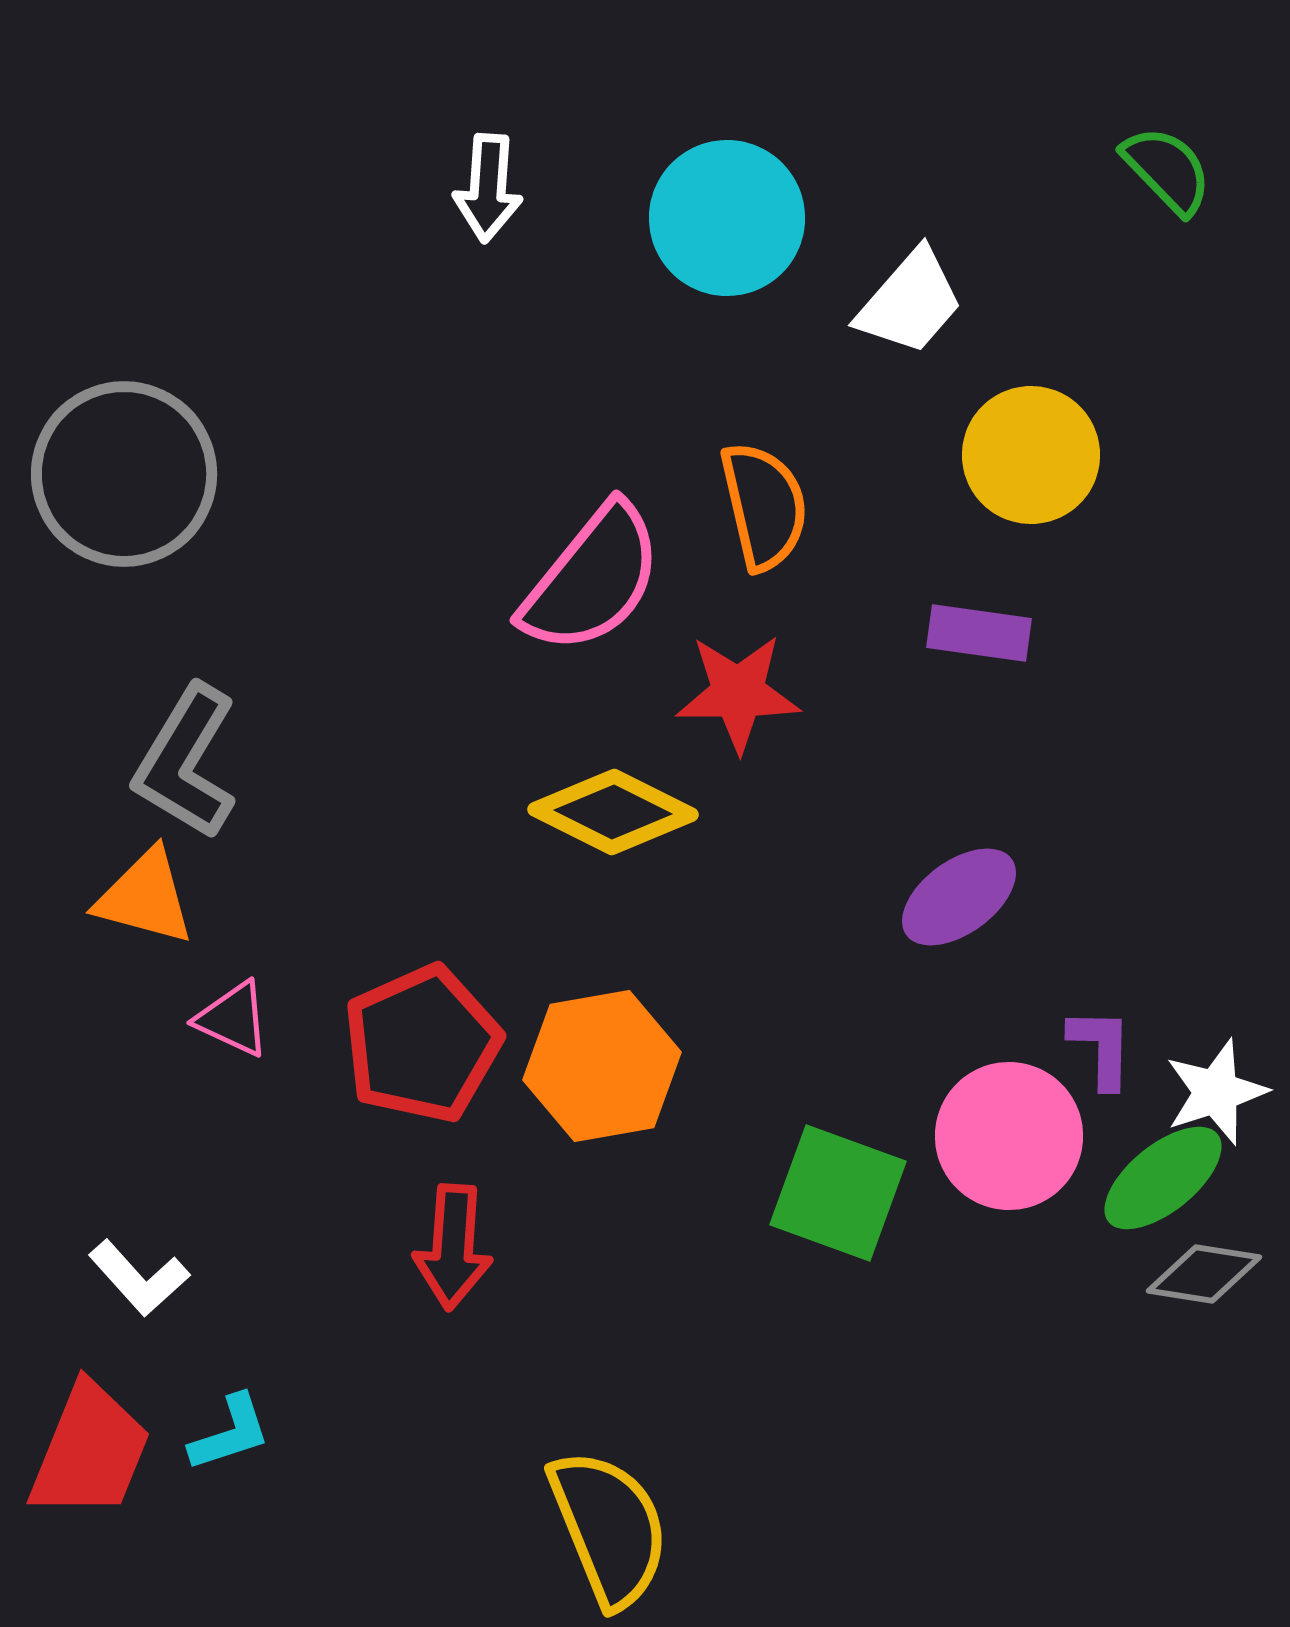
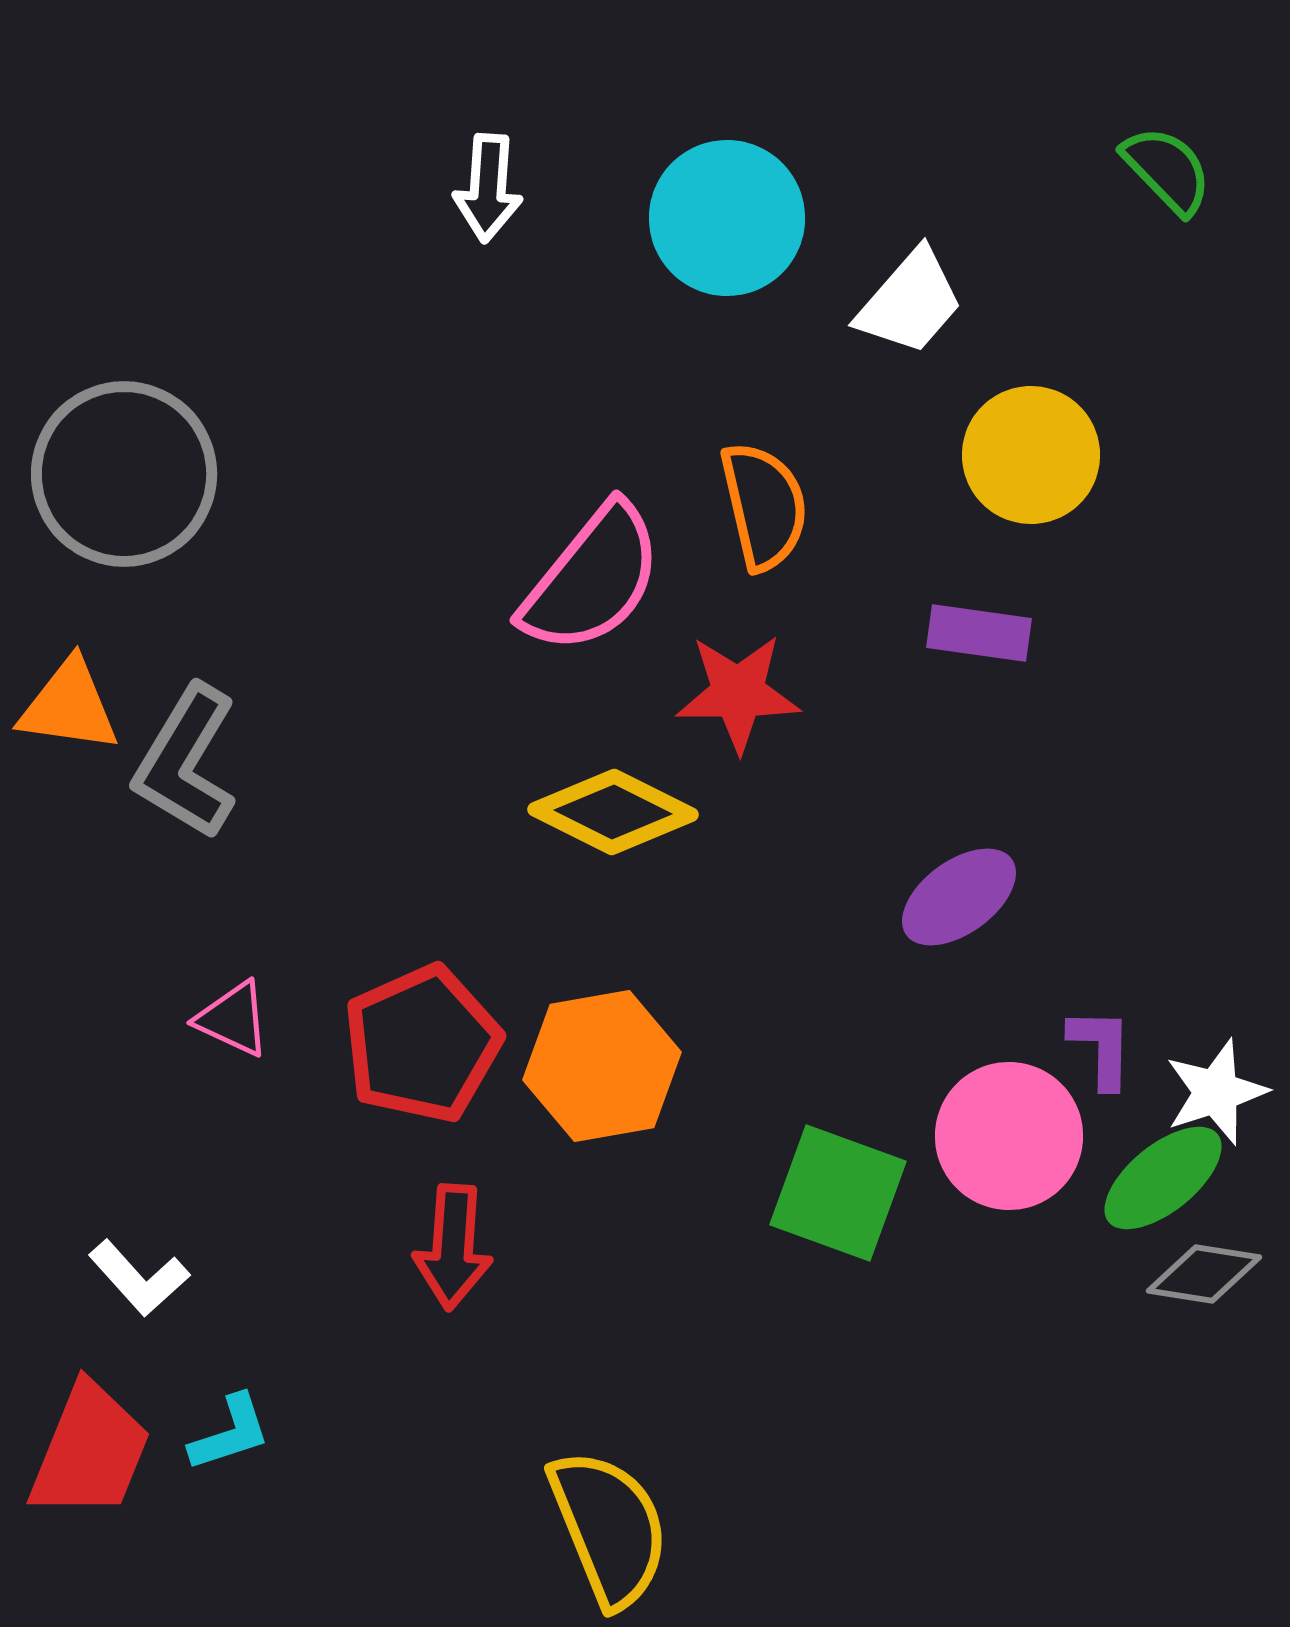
orange triangle: moved 76 px left, 191 px up; rotated 7 degrees counterclockwise
